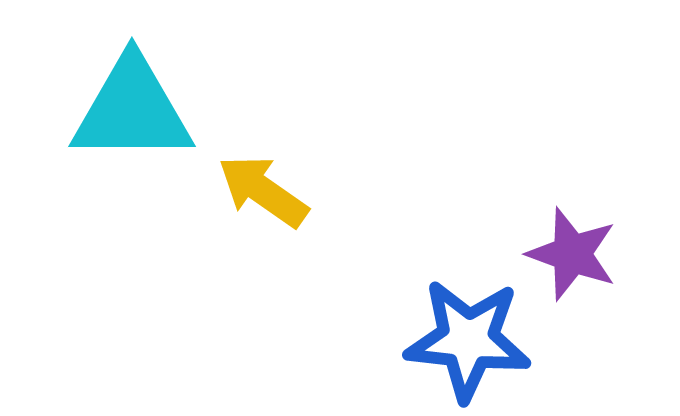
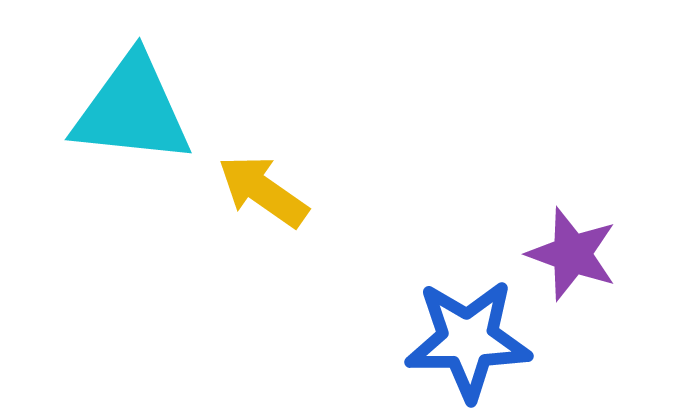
cyan triangle: rotated 6 degrees clockwise
blue star: rotated 7 degrees counterclockwise
